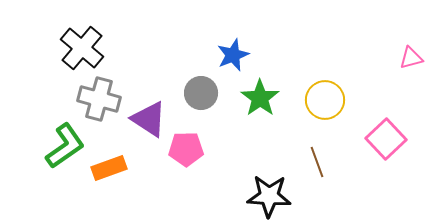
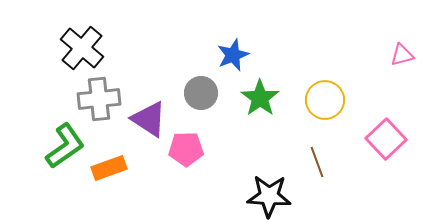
pink triangle: moved 9 px left, 3 px up
gray cross: rotated 21 degrees counterclockwise
